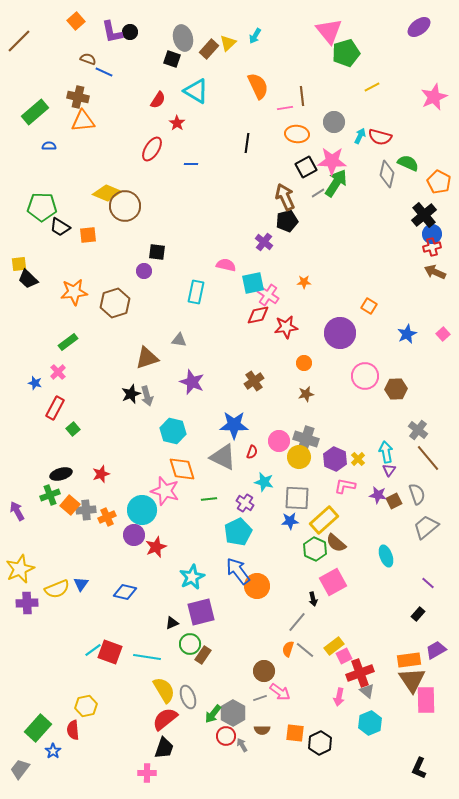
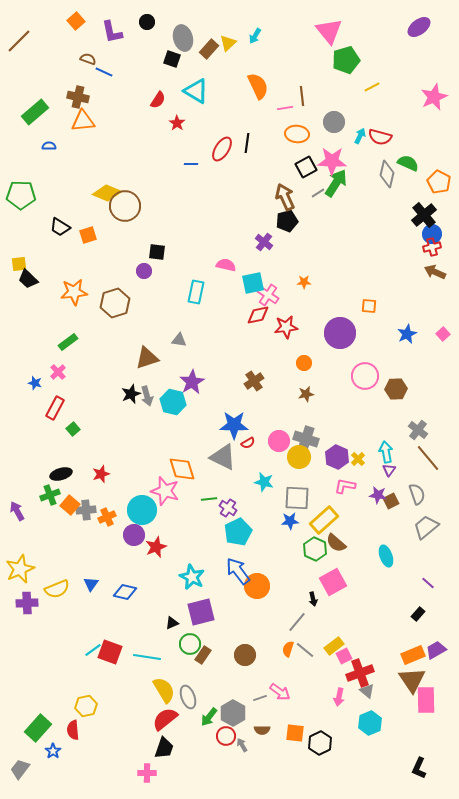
black circle at (130, 32): moved 17 px right, 10 px up
green pentagon at (346, 53): moved 7 px down
red ellipse at (152, 149): moved 70 px right
green pentagon at (42, 207): moved 21 px left, 12 px up
orange square at (88, 235): rotated 12 degrees counterclockwise
orange square at (369, 306): rotated 28 degrees counterclockwise
purple star at (192, 382): rotated 20 degrees clockwise
cyan hexagon at (173, 431): moved 29 px up
red semicircle at (252, 452): moved 4 px left, 9 px up; rotated 40 degrees clockwise
purple hexagon at (335, 459): moved 2 px right, 2 px up
brown square at (394, 501): moved 3 px left
purple cross at (245, 503): moved 17 px left, 5 px down
cyan star at (192, 577): rotated 20 degrees counterclockwise
blue triangle at (81, 584): moved 10 px right
orange rectangle at (409, 660): moved 4 px right, 5 px up; rotated 15 degrees counterclockwise
brown circle at (264, 671): moved 19 px left, 16 px up
green arrow at (213, 714): moved 4 px left, 3 px down
